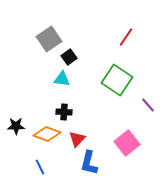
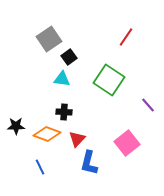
green square: moved 8 px left
